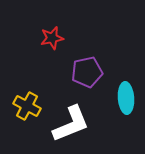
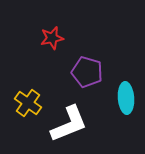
purple pentagon: rotated 28 degrees clockwise
yellow cross: moved 1 px right, 3 px up; rotated 8 degrees clockwise
white L-shape: moved 2 px left
